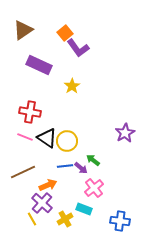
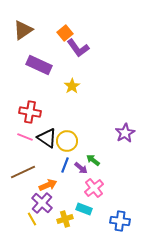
blue line: moved 1 px up; rotated 63 degrees counterclockwise
yellow cross: rotated 14 degrees clockwise
